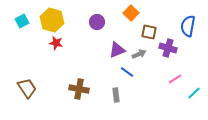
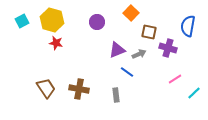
brown trapezoid: moved 19 px right
